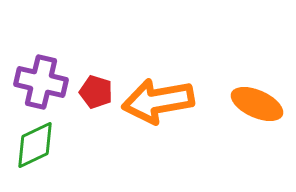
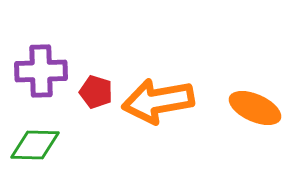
purple cross: moved 11 px up; rotated 15 degrees counterclockwise
orange ellipse: moved 2 px left, 4 px down
green diamond: rotated 27 degrees clockwise
